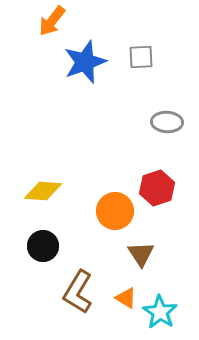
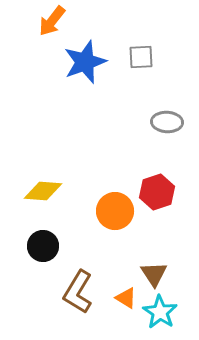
red hexagon: moved 4 px down
brown triangle: moved 13 px right, 20 px down
